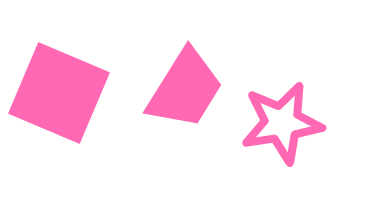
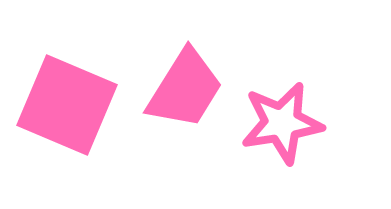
pink square: moved 8 px right, 12 px down
